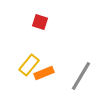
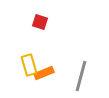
yellow rectangle: rotated 55 degrees counterclockwise
gray line: rotated 16 degrees counterclockwise
